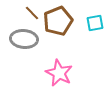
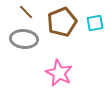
brown line: moved 6 px left, 1 px up
brown pentagon: moved 4 px right, 1 px down
